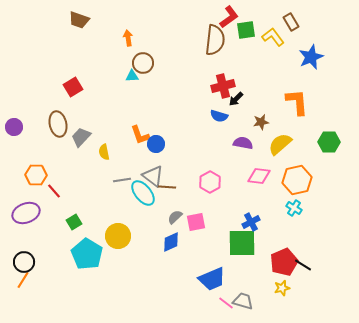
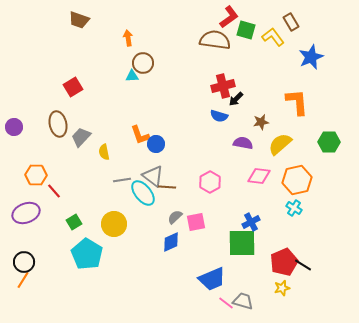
green square at (246, 30): rotated 24 degrees clockwise
brown semicircle at (215, 40): rotated 88 degrees counterclockwise
yellow circle at (118, 236): moved 4 px left, 12 px up
